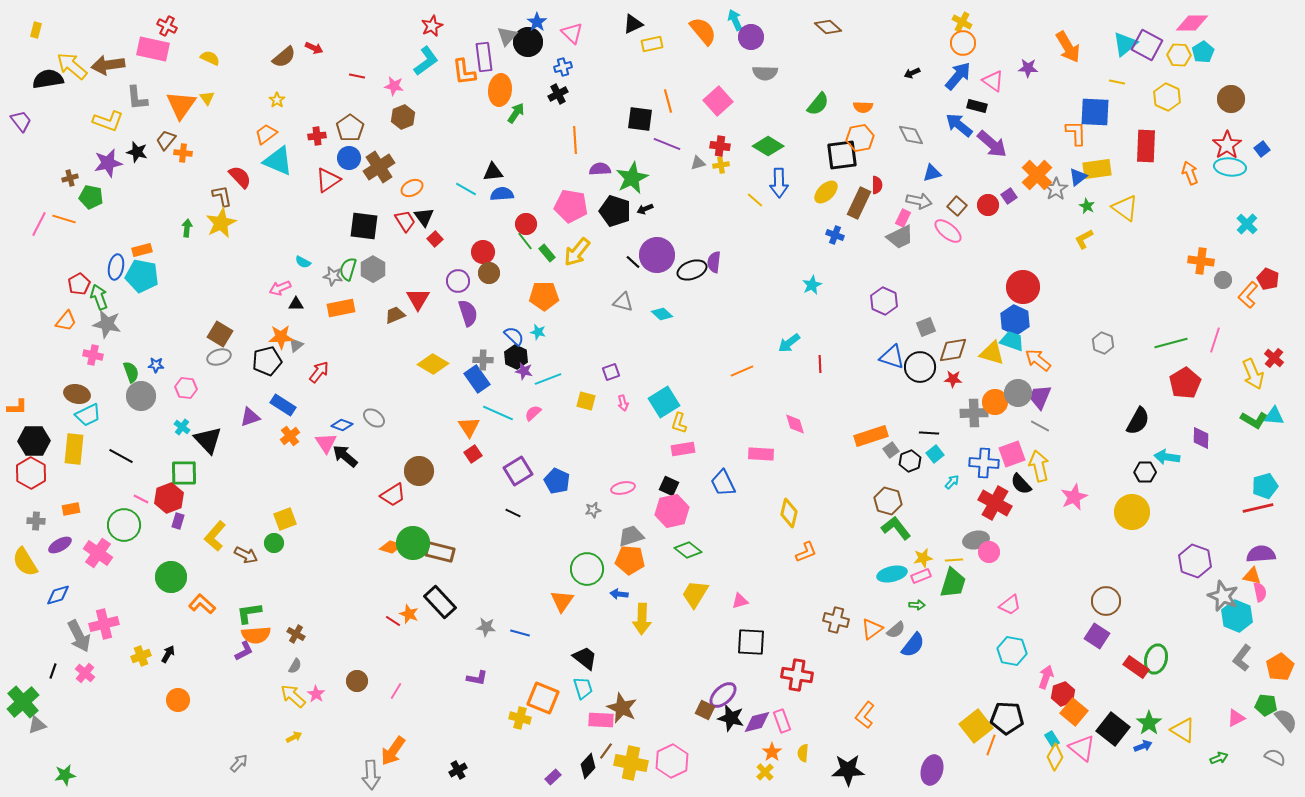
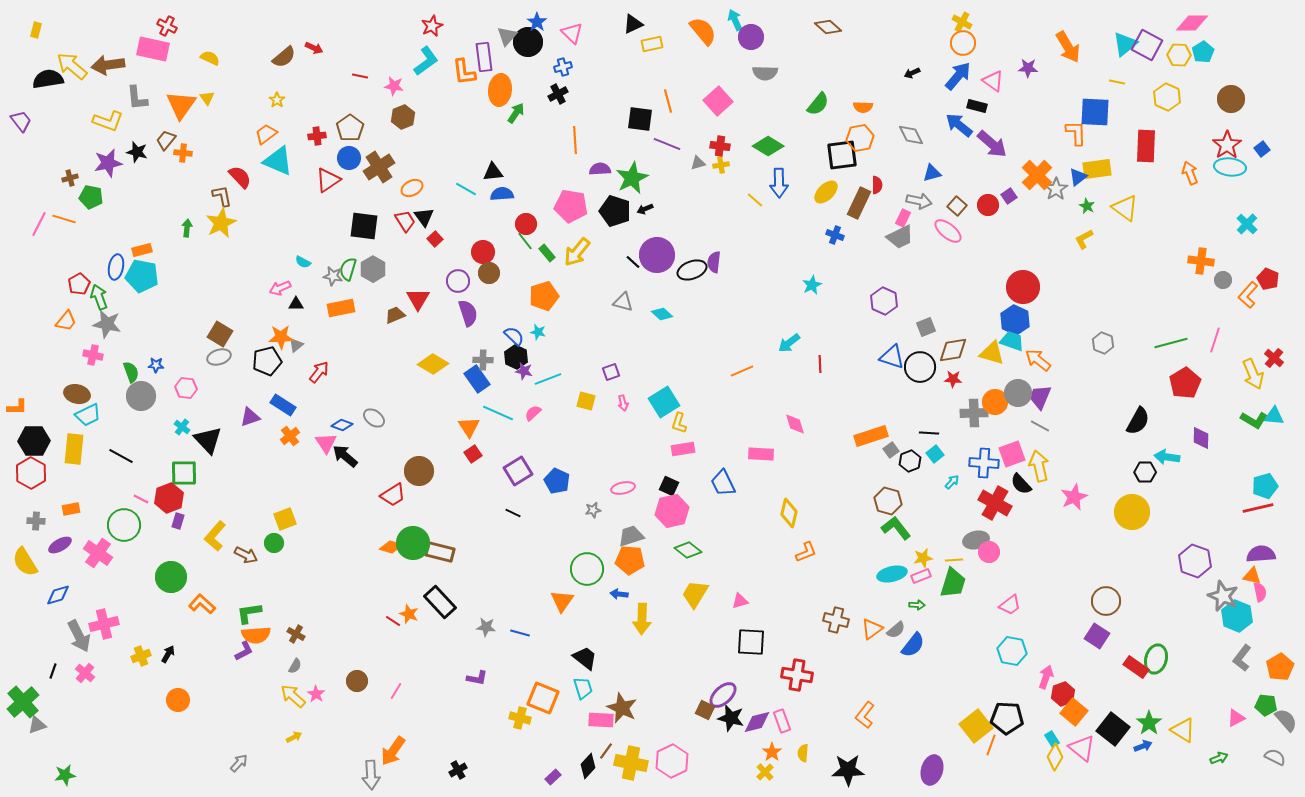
red line at (357, 76): moved 3 px right
orange pentagon at (544, 296): rotated 16 degrees counterclockwise
